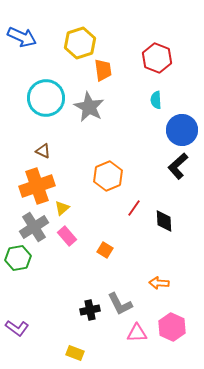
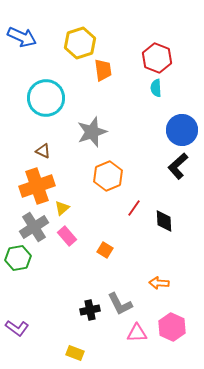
cyan semicircle: moved 12 px up
gray star: moved 3 px right, 25 px down; rotated 24 degrees clockwise
